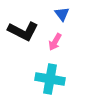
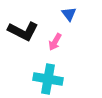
blue triangle: moved 7 px right
cyan cross: moved 2 px left
